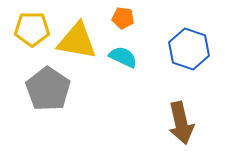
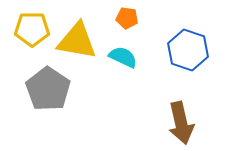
orange pentagon: moved 4 px right
blue hexagon: moved 1 px left, 1 px down
